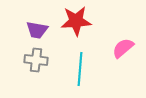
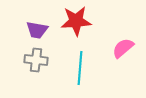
cyan line: moved 1 px up
